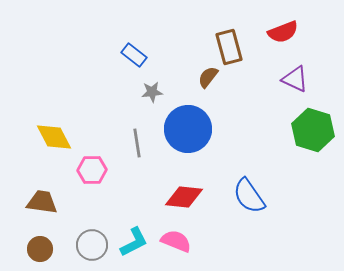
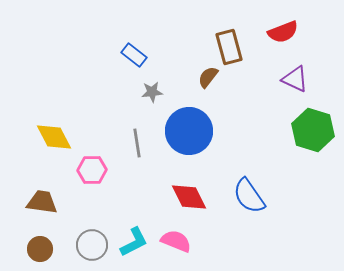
blue circle: moved 1 px right, 2 px down
red diamond: moved 5 px right; rotated 57 degrees clockwise
